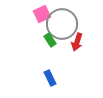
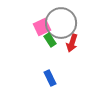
pink square: moved 13 px down
gray circle: moved 1 px left, 1 px up
red arrow: moved 5 px left, 1 px down
